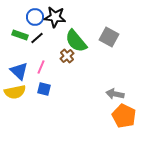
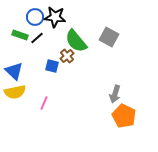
pink line: moved 3 px right, 36 px down
blue triangle: moved 5 px left
blue square: moved 8 px right, 23 px up
gray arrow: rotated 84 degrees counterclockwise
